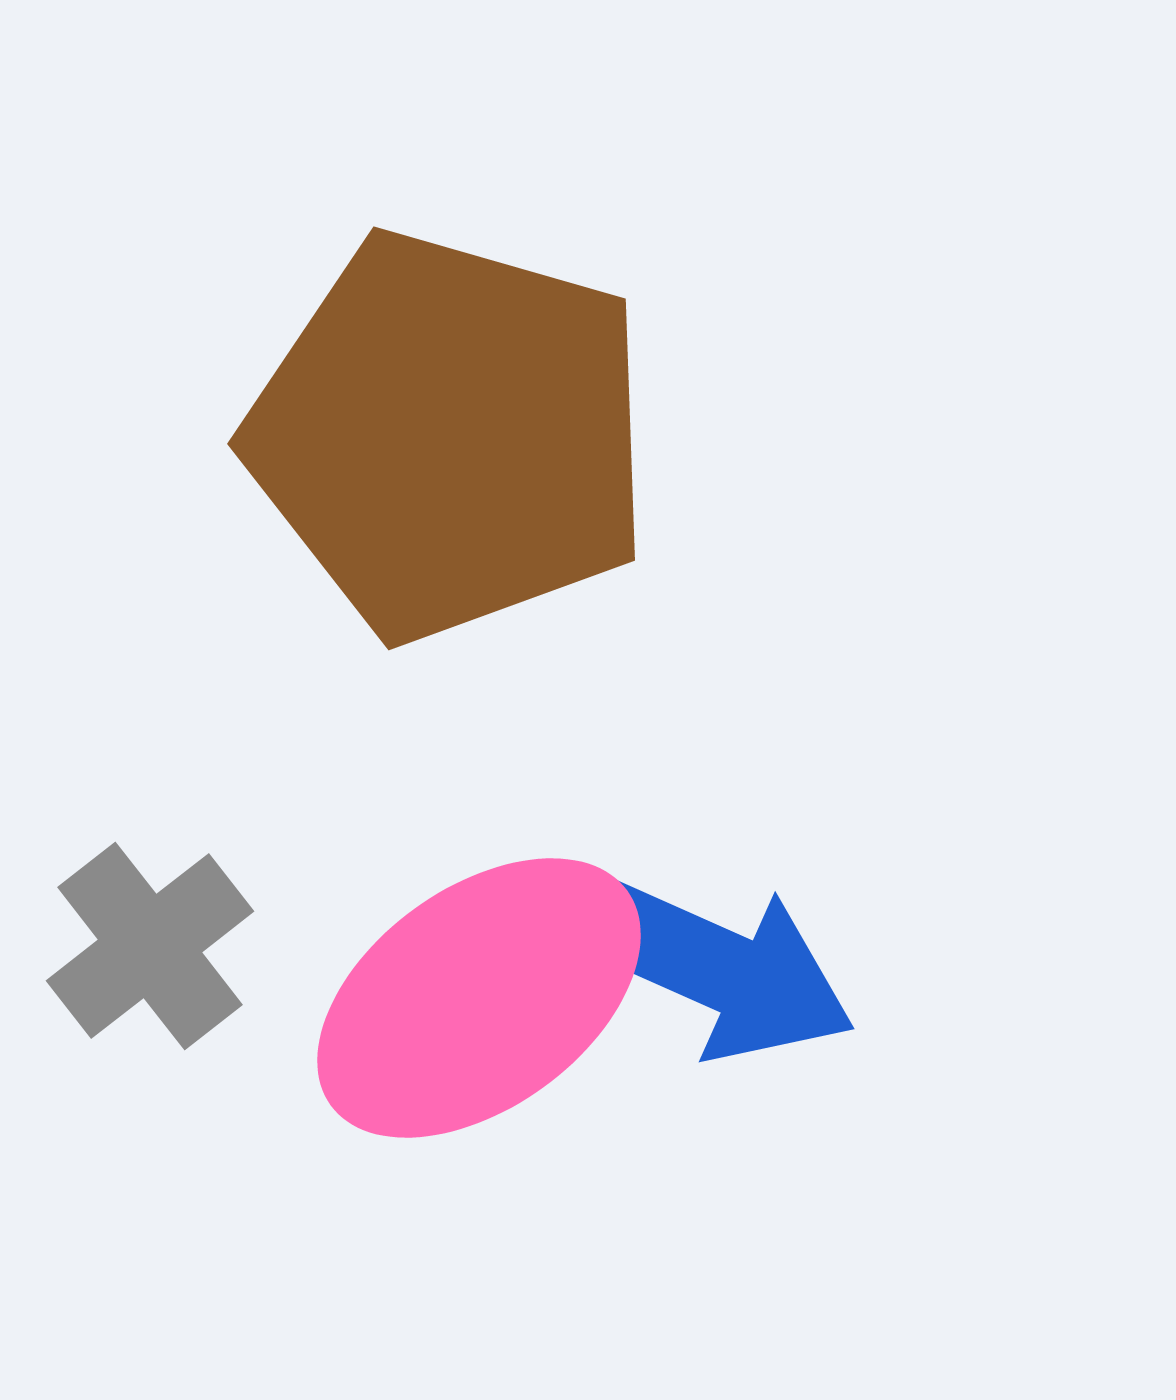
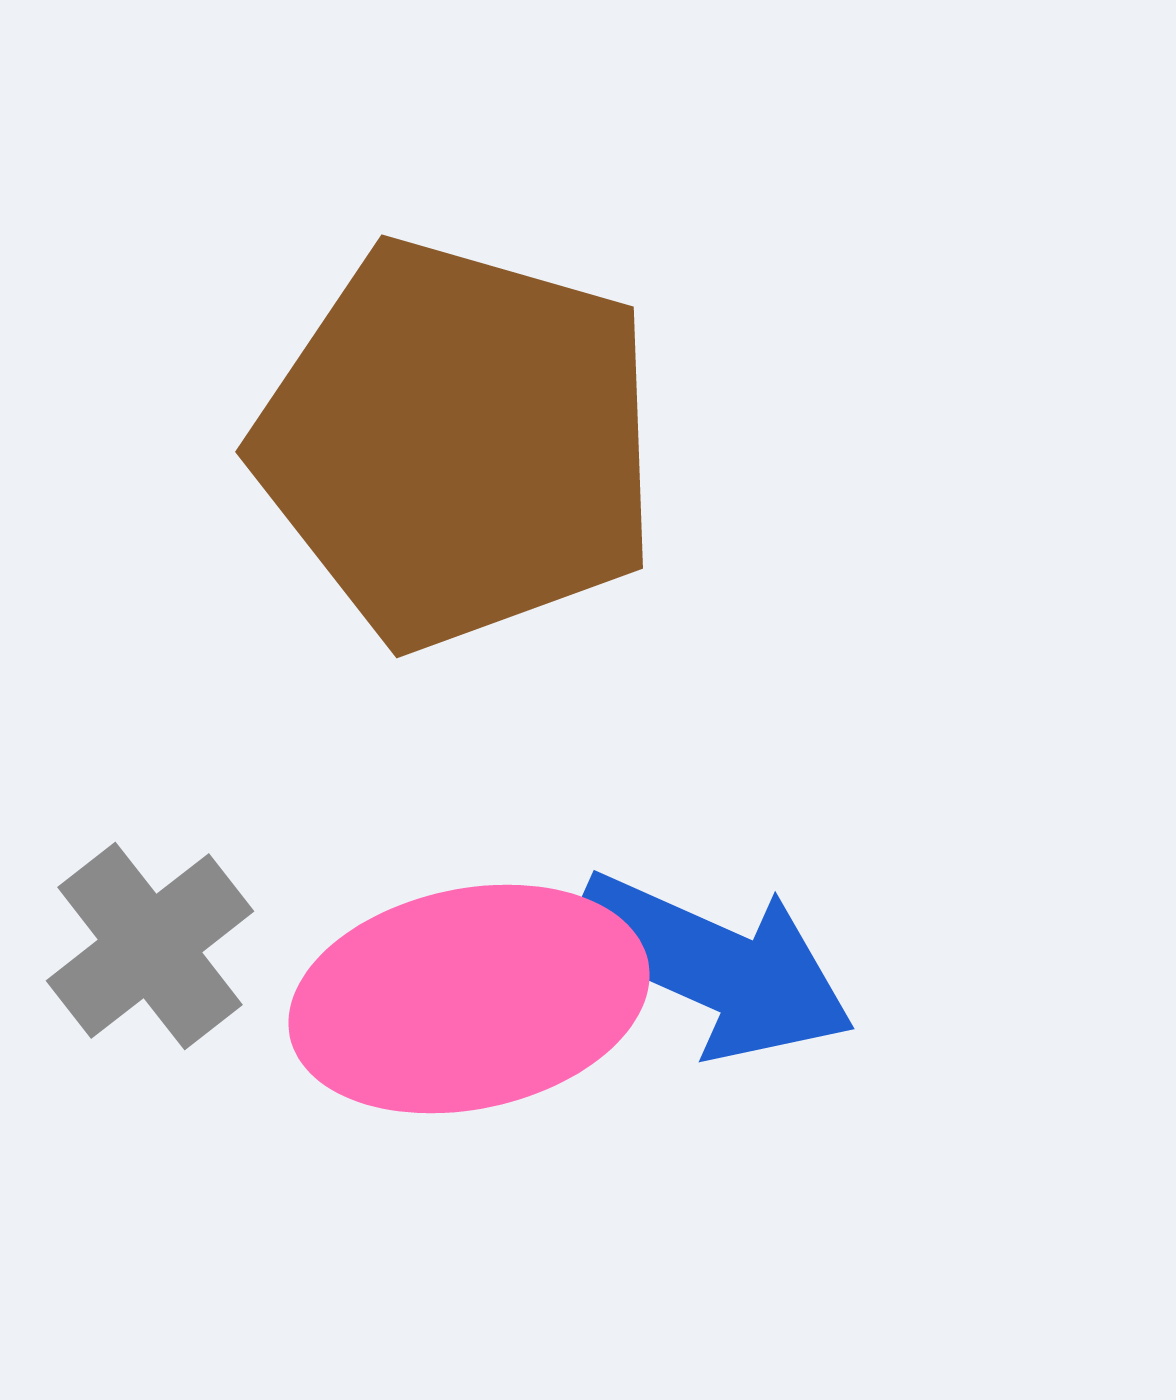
brown pentagon: moved 8 px right, 8 px down
pink ellipse: moved 10 px left, 1 px down; rotated 24 degrees clockwise
